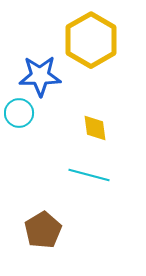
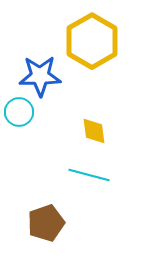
yellow hexagon: moved 1 px right, 1 px down
cyan circle: moved 1 px up
yellow diamond: moved 1 px left, 3 px down
brown pentagon: moved 3 px right, 7 px up; rotated 12 degrees clockwise
